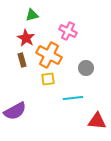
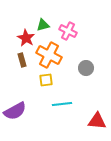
green triangle: moved 11 px right, 10 px down
yellow square: moved 2 px left, 1 px down
cyan line: moved 11 px left, 6 px down
